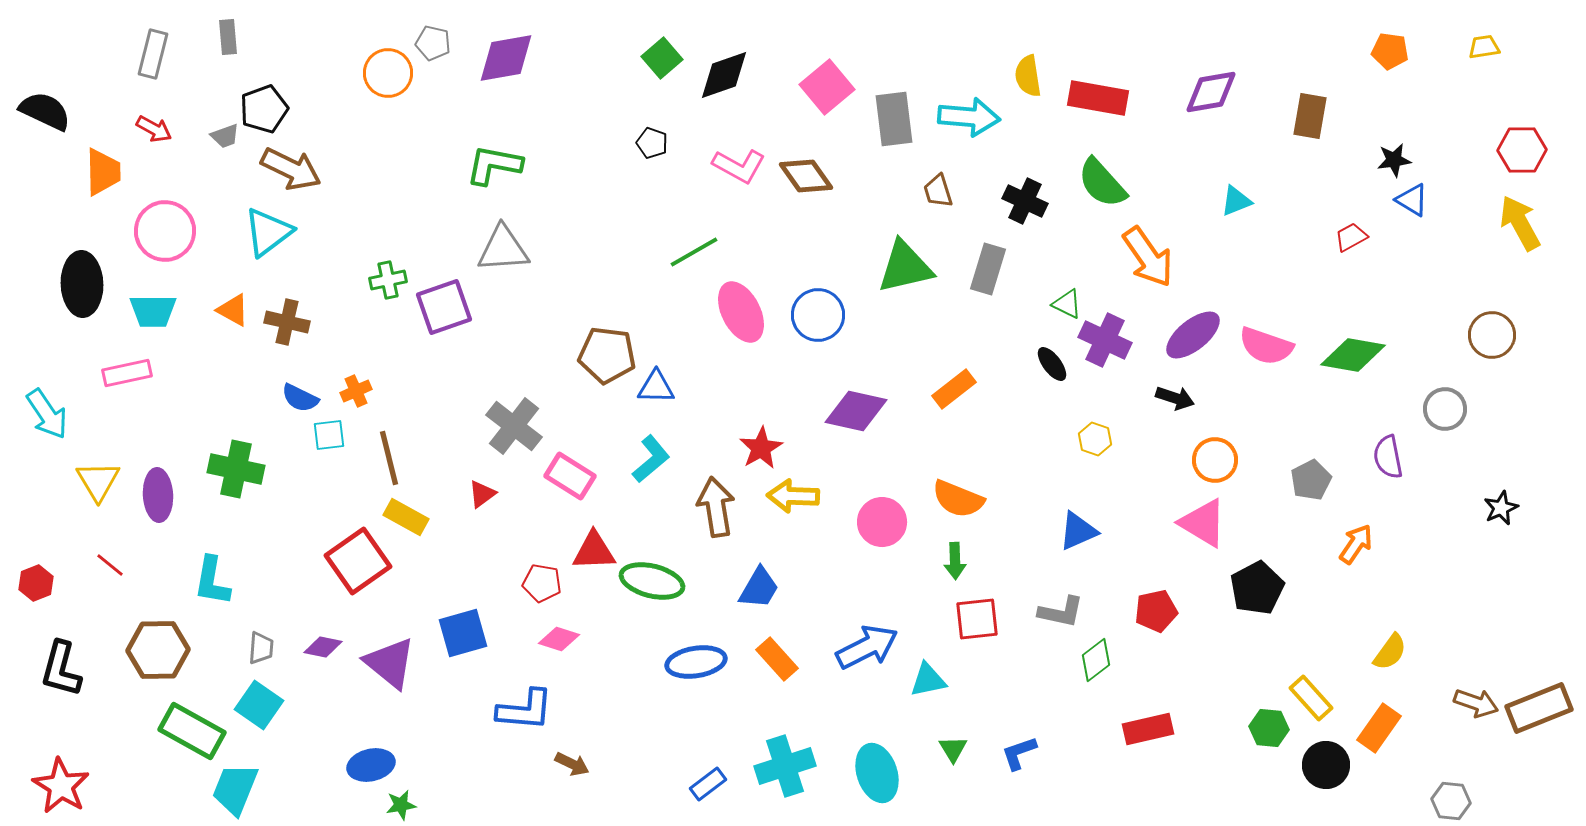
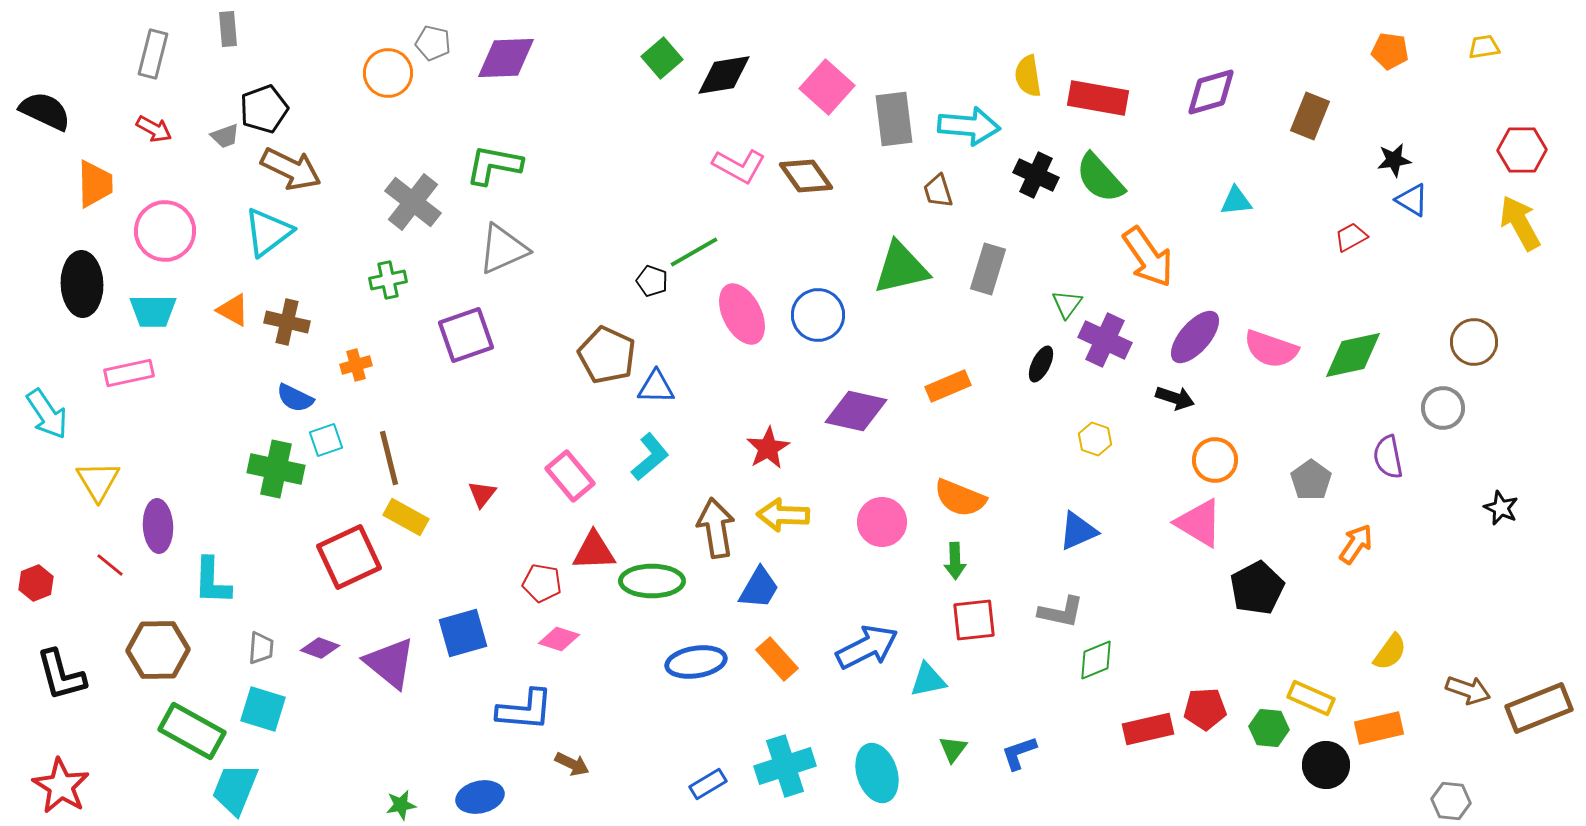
gray rectangle at (228, 37): moved 8 px up
purple diamond at (506, 58): rotated 8 degrees clockwise
black diamond at (724, 75): rotated 10 degrees clockwise
pink square at (827, 87): rotated 8 degrees counterclockwise
purple diamond at (1211, 92): rotated 6 degrees counterclockwise
brown rectangle at (1310, 116): rotated 12 degrees clockwise
cyan arrow at (969, 117): moved 9 px down
black pentagon at (652, 143): moved 138 px down
orange trapezoid at (103, 172): moved 8 px left, 12 px down
green semicircle at (1102, 183): moved 2 px left, 5 px up
black cross at (1025, 201): moved 11 px right, 26 px up
cyan triangle at (1236, 201): rotated 16 degrees clockwise
gray triangle at (503, 249): rotated 20 degrees counterclockwise
green triangle at (905, 267): moved 4 px left, 1 px down
green triangle at (1067, 304): rotated 40 degrees clockwise
purple square at (444, 307): moved 22 px right, 28 px down
pink ellipse at (741, 312): moved 1 px right, 2 px down
purple ellipse at (1193, 335): moved 2 px right, 2 px down; rotated 10 degrees counterclockwise
brown circle at (1492, 335): moved 18 px left, 7 px down
pink semicircle at (1266, 346): moved 5 px right, 3 px down
brown pentagon at (607, 355): rotated 18 degrees clockwise
green diamond at (1353, 355): rotated 22 degrees counterclockwise
black ellipse at (1052, 364): moved 11 px left; rotated 63 degrees clockwise
pink rectangle at (127, 373): moved 2 px right
orange rectangle at (954, 389): moved 6 px left, 3 px up; rotated 15 degrees clockwise
orange cross at (356, 391): moved 26 px up; rotated 8 degrees clockwise
blue semicircle at (300, 398): moved 5 px left
gray circle at (1445, 409): moved 2 px left, 1 px up
gray cross at (514, 426): moved 101 px left, 224 px up
cyan square at (329, 435): moved 3 px left, 5 px down; rotated 12 degrees counterclockwise
red star at (761, 448): moved 7 px right
cyan L-shape at (651, 459): moved 1 px left, 2 px up
green cross at (236, 469): moved 40 px right
pink rectangle at (570, 476): rotated 18 degrees clockwise
gray pentagon at (1311, 480): rotated 9 degrees counterclockwise
red triangle at (482, 494): rotated 16 degrees counterclockwise
purple ellipse at (158, 495): moved 31 px down
yellow arrow at (793, 496): moved 10 px left, 19 px down
orange semicircle at (958, 499): moved 2 px right, 1 px up
brown arrow at (716, 507): moved 21 px down
black star at (1501, 508): rotated 24 degrees counterclockwise
pink triangle at (1203, 523): moved 4 px left
red square at (358, 561): moved 9 px left, 4 px up; rotated 10 degrees clockwise
cyan L-shape at (212, 581): rotated 8 degrees counterclockwise
green ellipse at (652, 581): rotated 14 degrees counterclockwise
red pentagon at (1156, 611): moved 49 px right, 98 px down; rotated 9 degrees clockwise
red square at (977, 619): moved 3 px left, 1 px down
purple diamond at (323, 647): moved 3 px left, 1 px down; rotated 9 degrees clockwise
green diamond at (1096, 660): rotated 15 degrees clockwise
black L-shape at (61, 669): moved 6 px down; rotated 30 degrees counterclockwise
yellow rectangle at (1311, 698): rotated 24 degrees counterclockwise
brown arrow at (1476, 703): moved 8 px left, 13 px up
cyan square at (259, 705): moved 4 px right, 4 px down; rotated 18 degrees counterclockwise
orange rectangle at (1379, 728): rotated 42 degrees clockwise
green triangle at (953, 749): rotated 8 degrees clockwise
blue ellipse at (371, 765): moved 109 px right, 32 px down
blue rectangle at (708, 784): rotated 6 degrees clockwise
